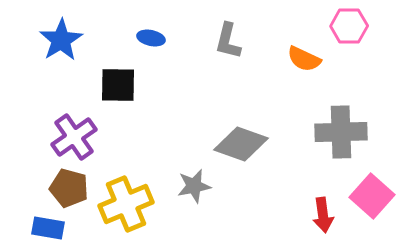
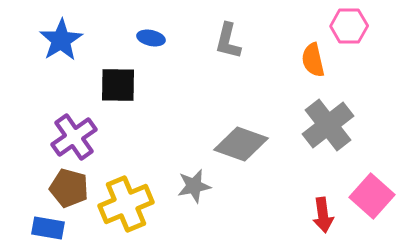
orange semicircle: moved 9 px right, 1 px down; rotated 52 degrees clockwise
gray cross: moved 13 px left, 7 px up; rotated 36 degrees counterclockwise
